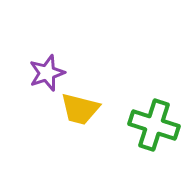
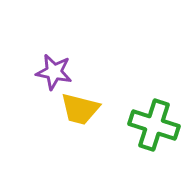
purple star: moved 7 px right, 1 px up; rotated 30 degrees clockwise
